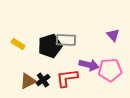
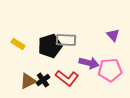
purple arrow: moved 2 px up
red L-shape: rotated 135 degrees counterclockwise
